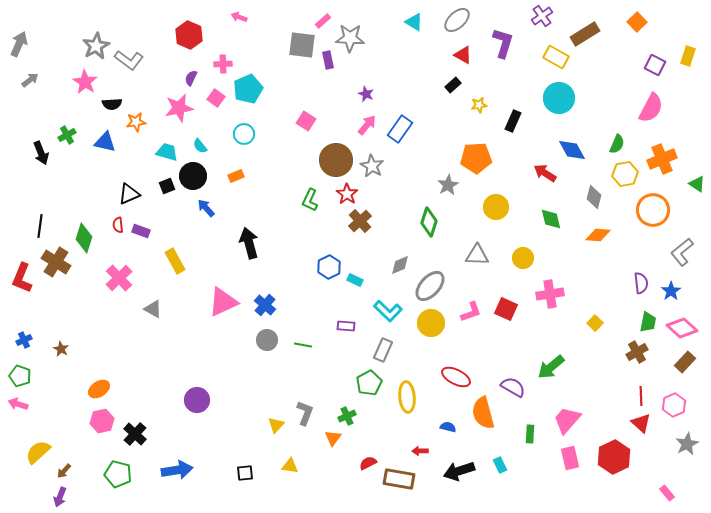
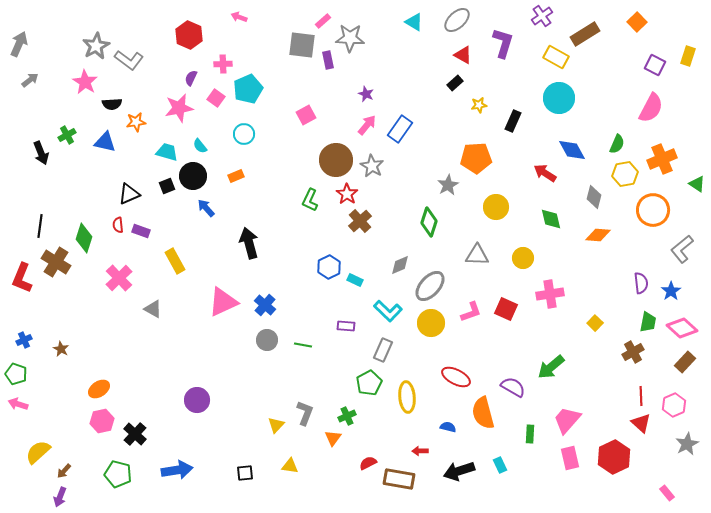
black rectangle at (453, 85): moved 2 px right, 2 px up
pink square at (306, 121): moved 6 px up; rotated 30 degrees clockwise
gray L-shape at (682, 252): moved 3 px up
brown cross at (637, 352): moved 4 px left
green pentagon at (20, 376): moved 4 px left, 2 px up
